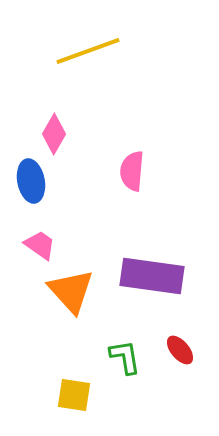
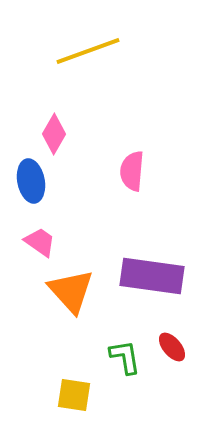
pink trapezoid: moved 3 px up
red ellipse: moved 8 px left, 3 px up
